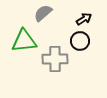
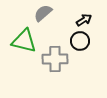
black arrow: moved 1 px down
green triangle: rotated 20 degrees clockwise
